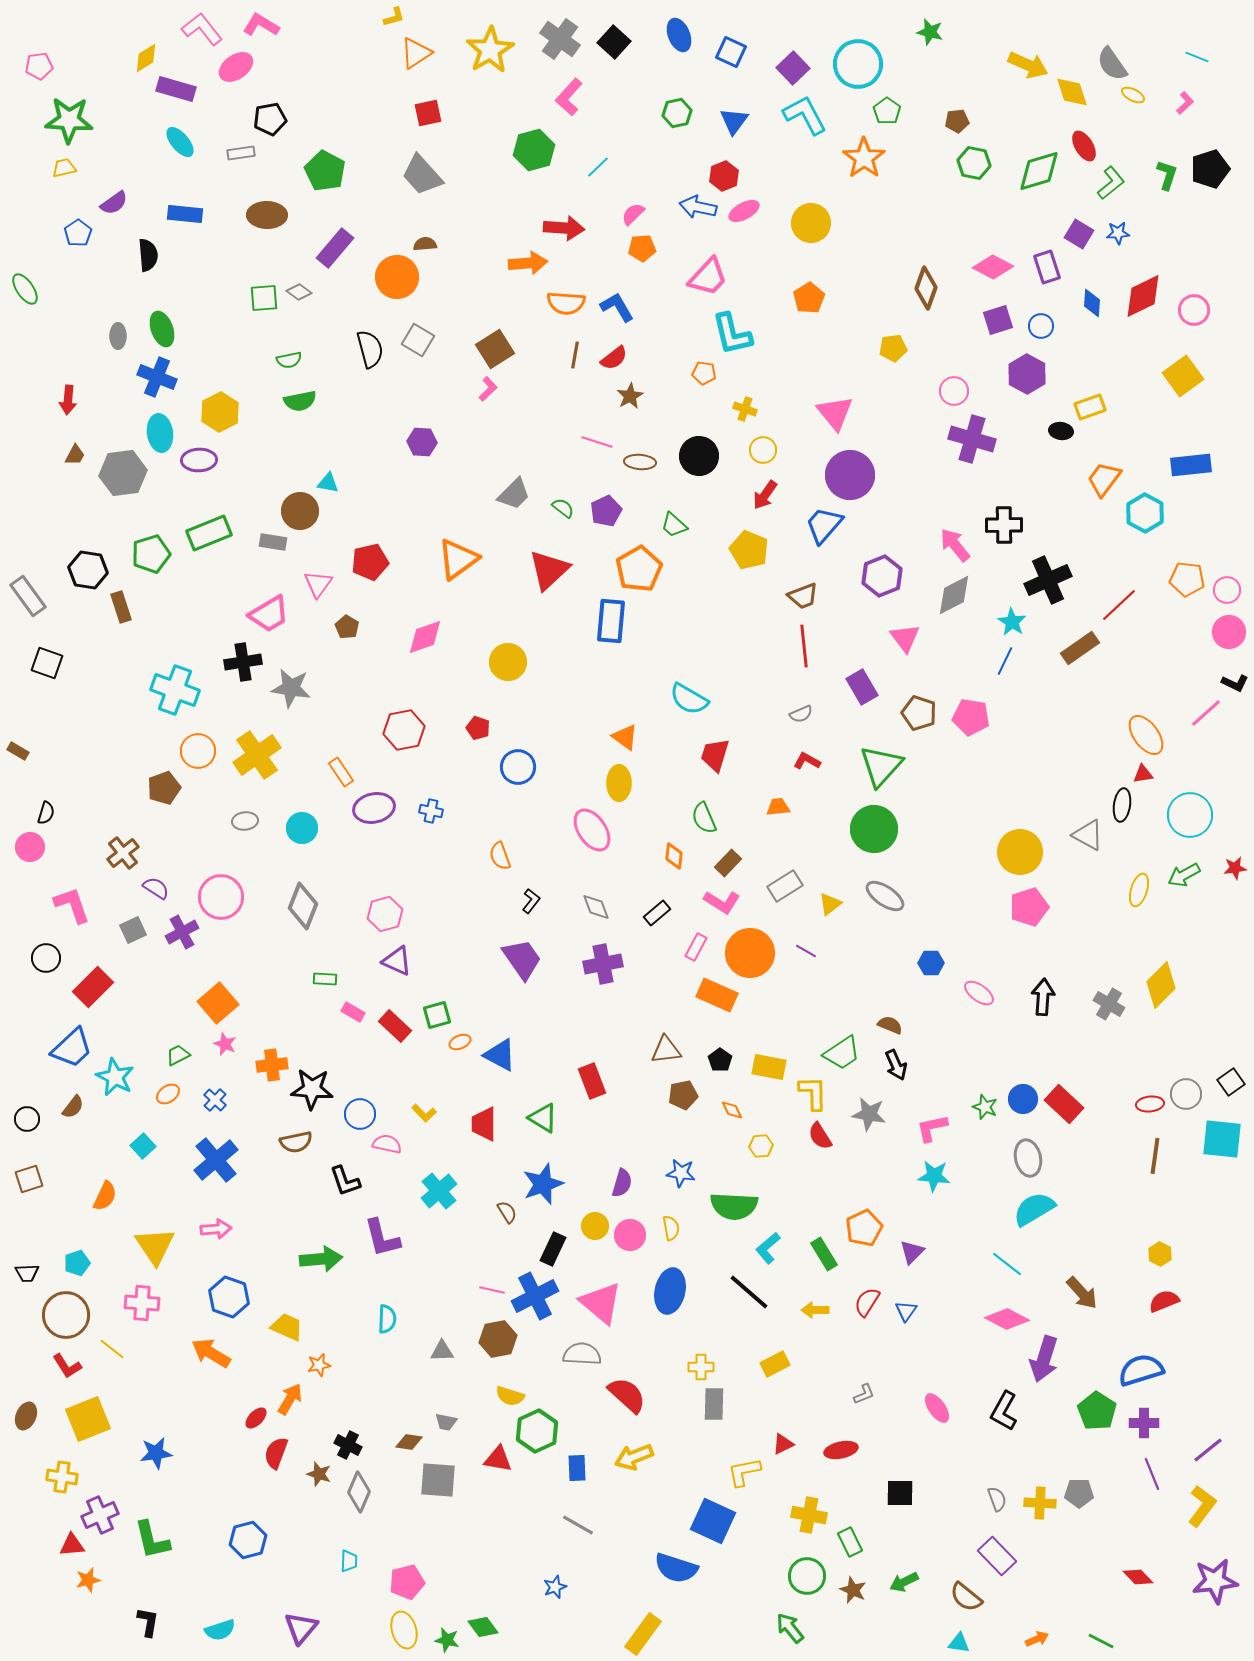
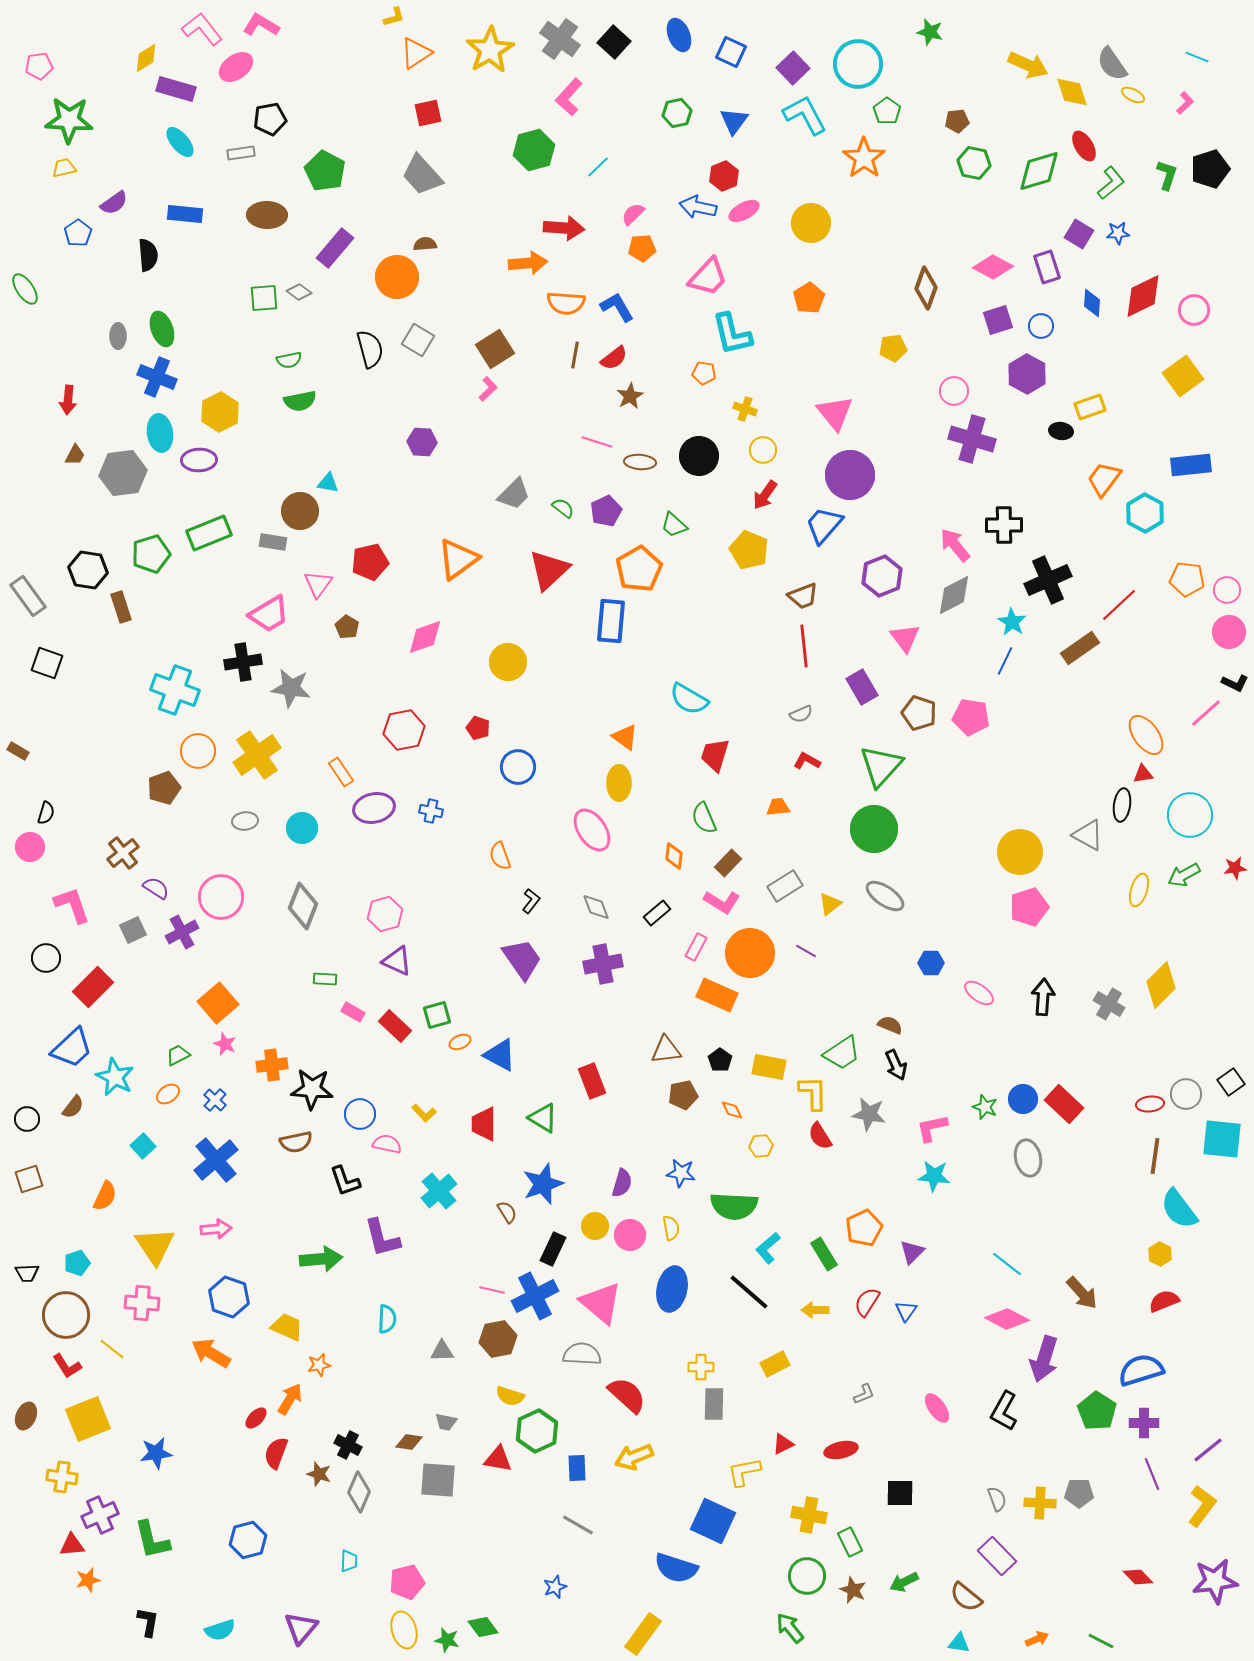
cyan semicircle at (1034, 1209): moved 145 px right; rotated 96 degrees counterclockwise
blue ellipse at (670, 1291): moved 2 px right, 2 px up
